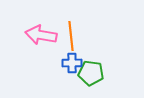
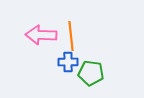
pink arrow: rotated 8 degrees counterclockwise
blue cross: moved 4 px left, 1 px up
